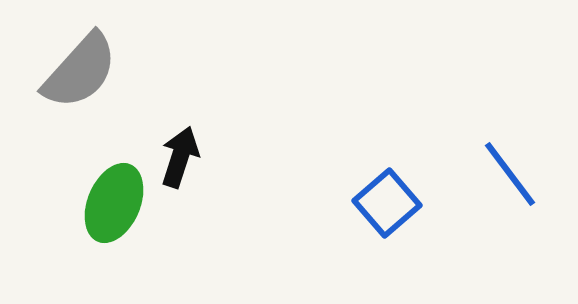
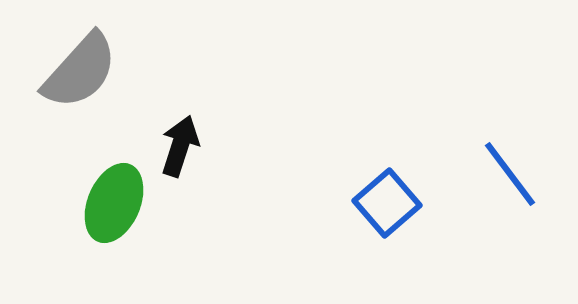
black arrow: moved 11 px up
